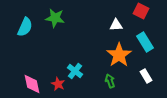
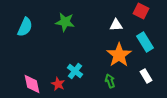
green star: moved 10 px right, 4 px down
